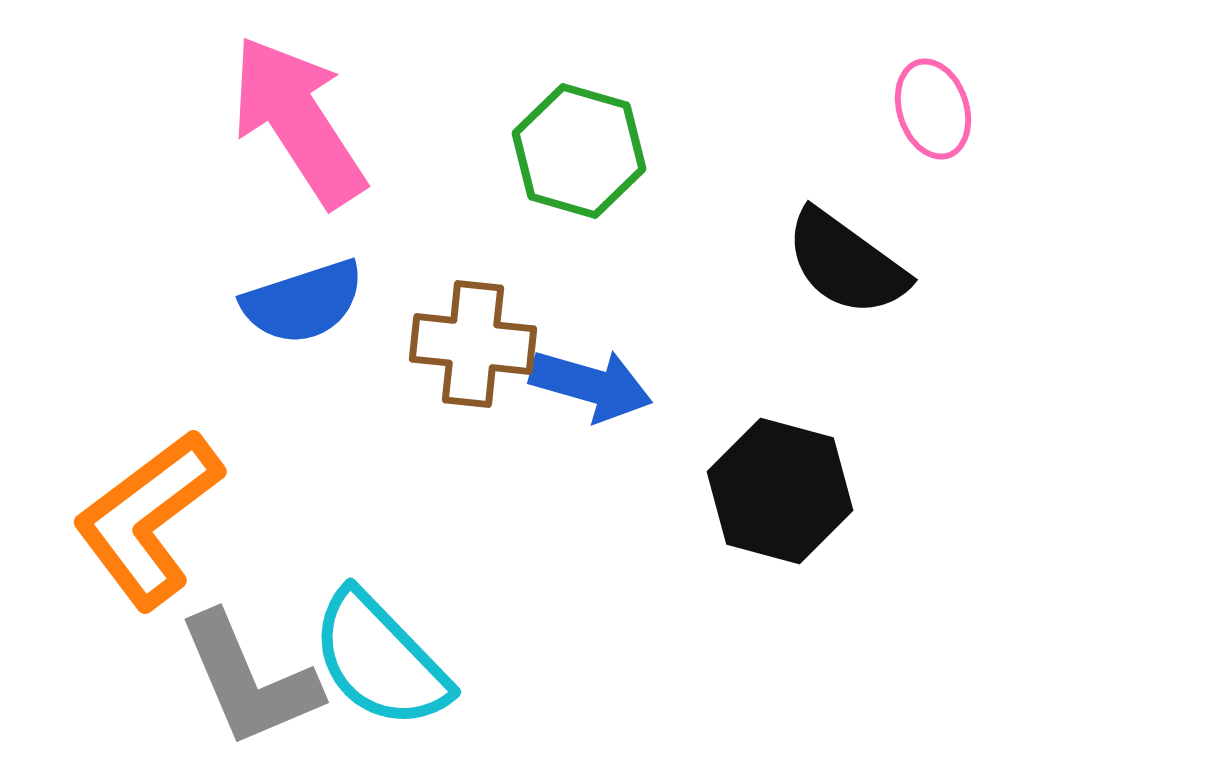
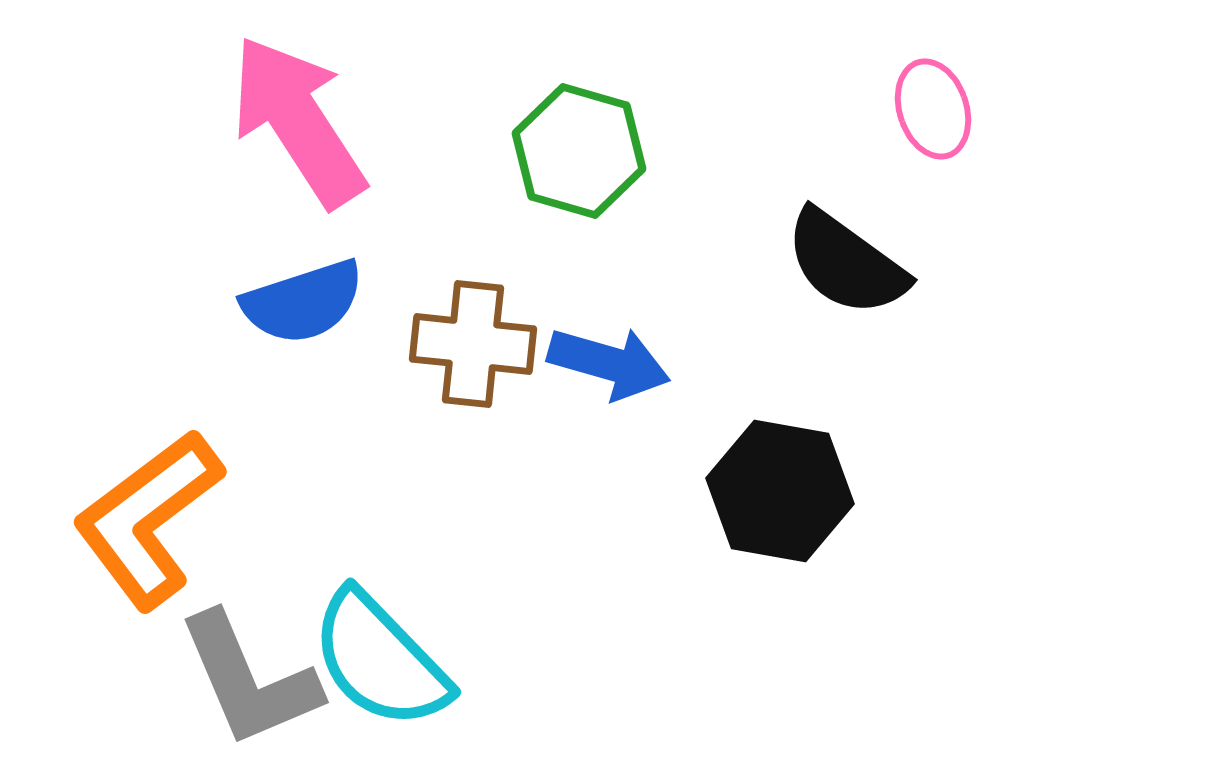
blue arrow: moved 18 px right, 22 px up
black hexagon: rotated 5 degrees counterclockwise
